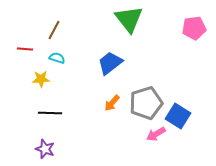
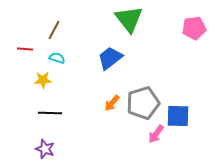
blue trapezoid: moved 5 px up
yellow star: moved 2 px right, 1 px down
gray pentagon: moved 3 px left
blue square: rotated 30 degrees counterclockwise
pink arrow: rotated 24 degrees counterclockwise
